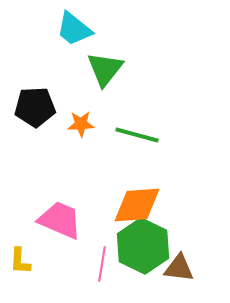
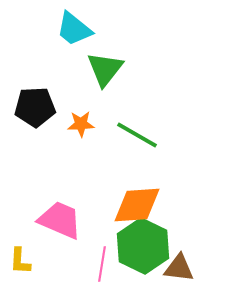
green line: rotated 15 degrees clockwise
